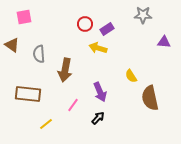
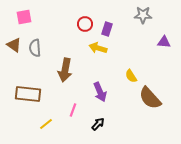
purple rectangle: rotated 40 degrees counterclockwise
brown triangle: moved 2 px right
gray semicircle: moved 4 px left, 6 px up
brown semicircle: rotated 30 degrees counterclockwise
pink line: moved 5 px down; rotated 16 degrees counterclockwise
black arrow: moved 6 px down
